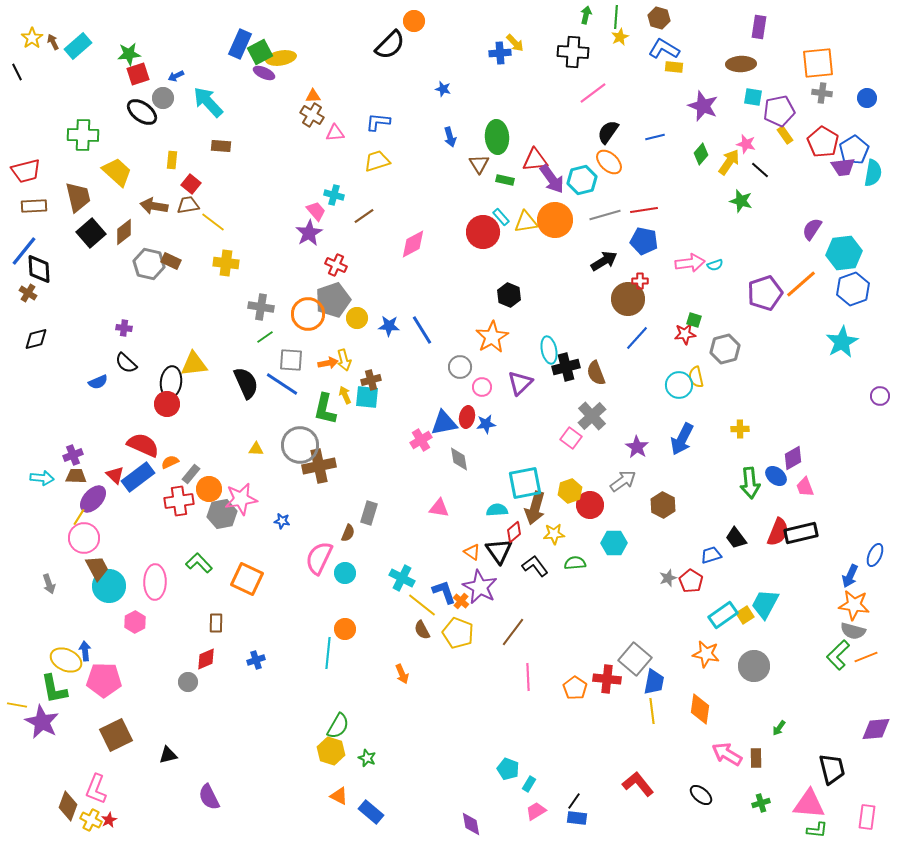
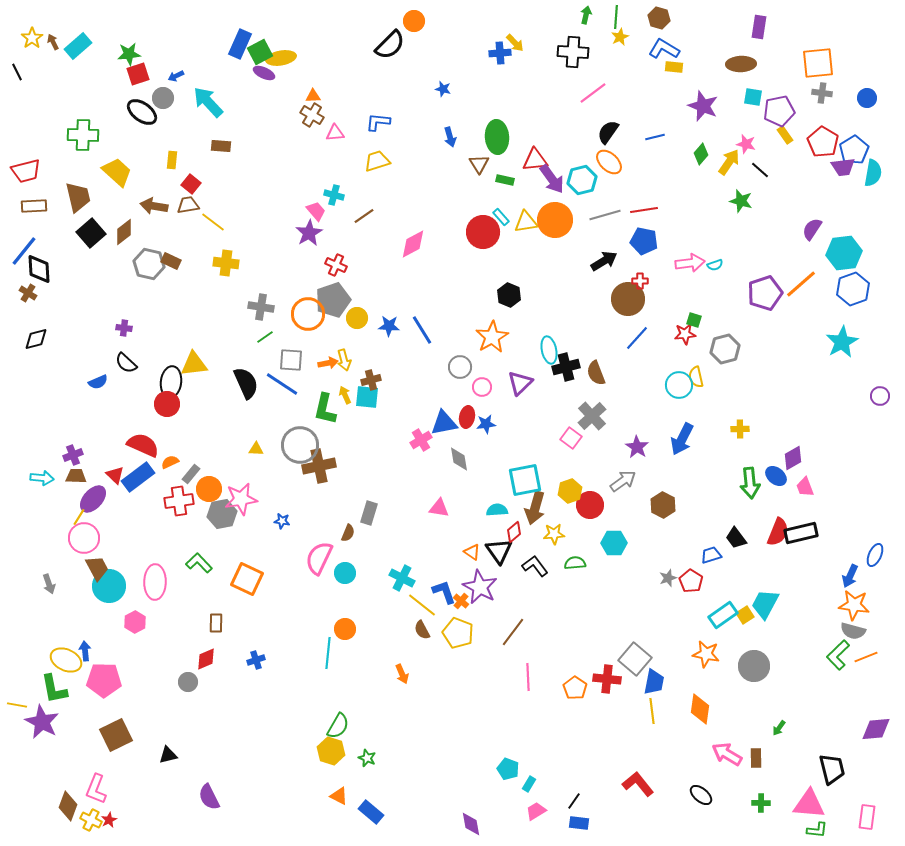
cyan square at (525, 483): moved 3 px up
green cross at (761, 803): rotated 18 degrees clockwise
blue rectangle at (577, 818): moved 2 px right, 5 px down
